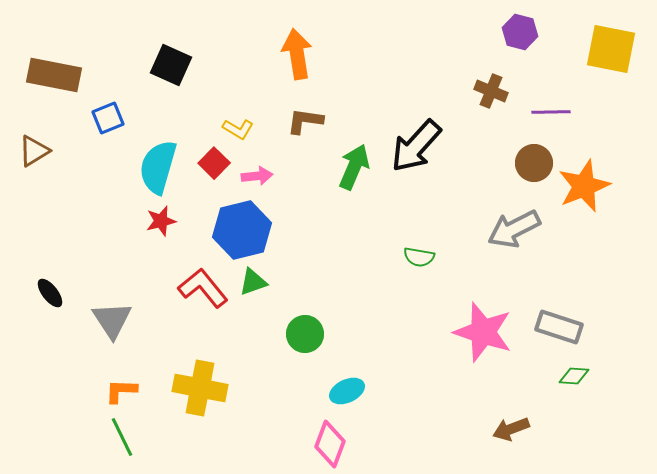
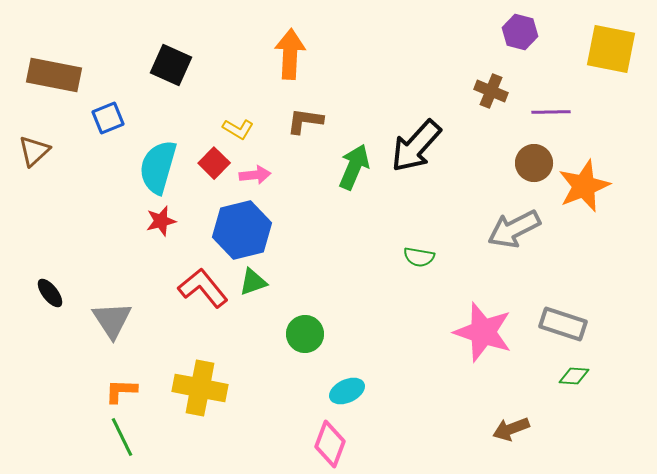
orange arrow: moved 7 px left; rotated 12 degrees clockwise
brown triangle: rotated 12 degrees counterclockwise
pink arrow: moved 2 px left, 1 px up
gray rectangle: moved 4 px right, 3 px up
